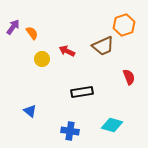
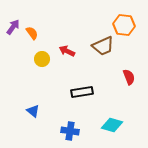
orange hexagon: rotated 25 degrees clockwise
blue triangle: moved 3 px right
